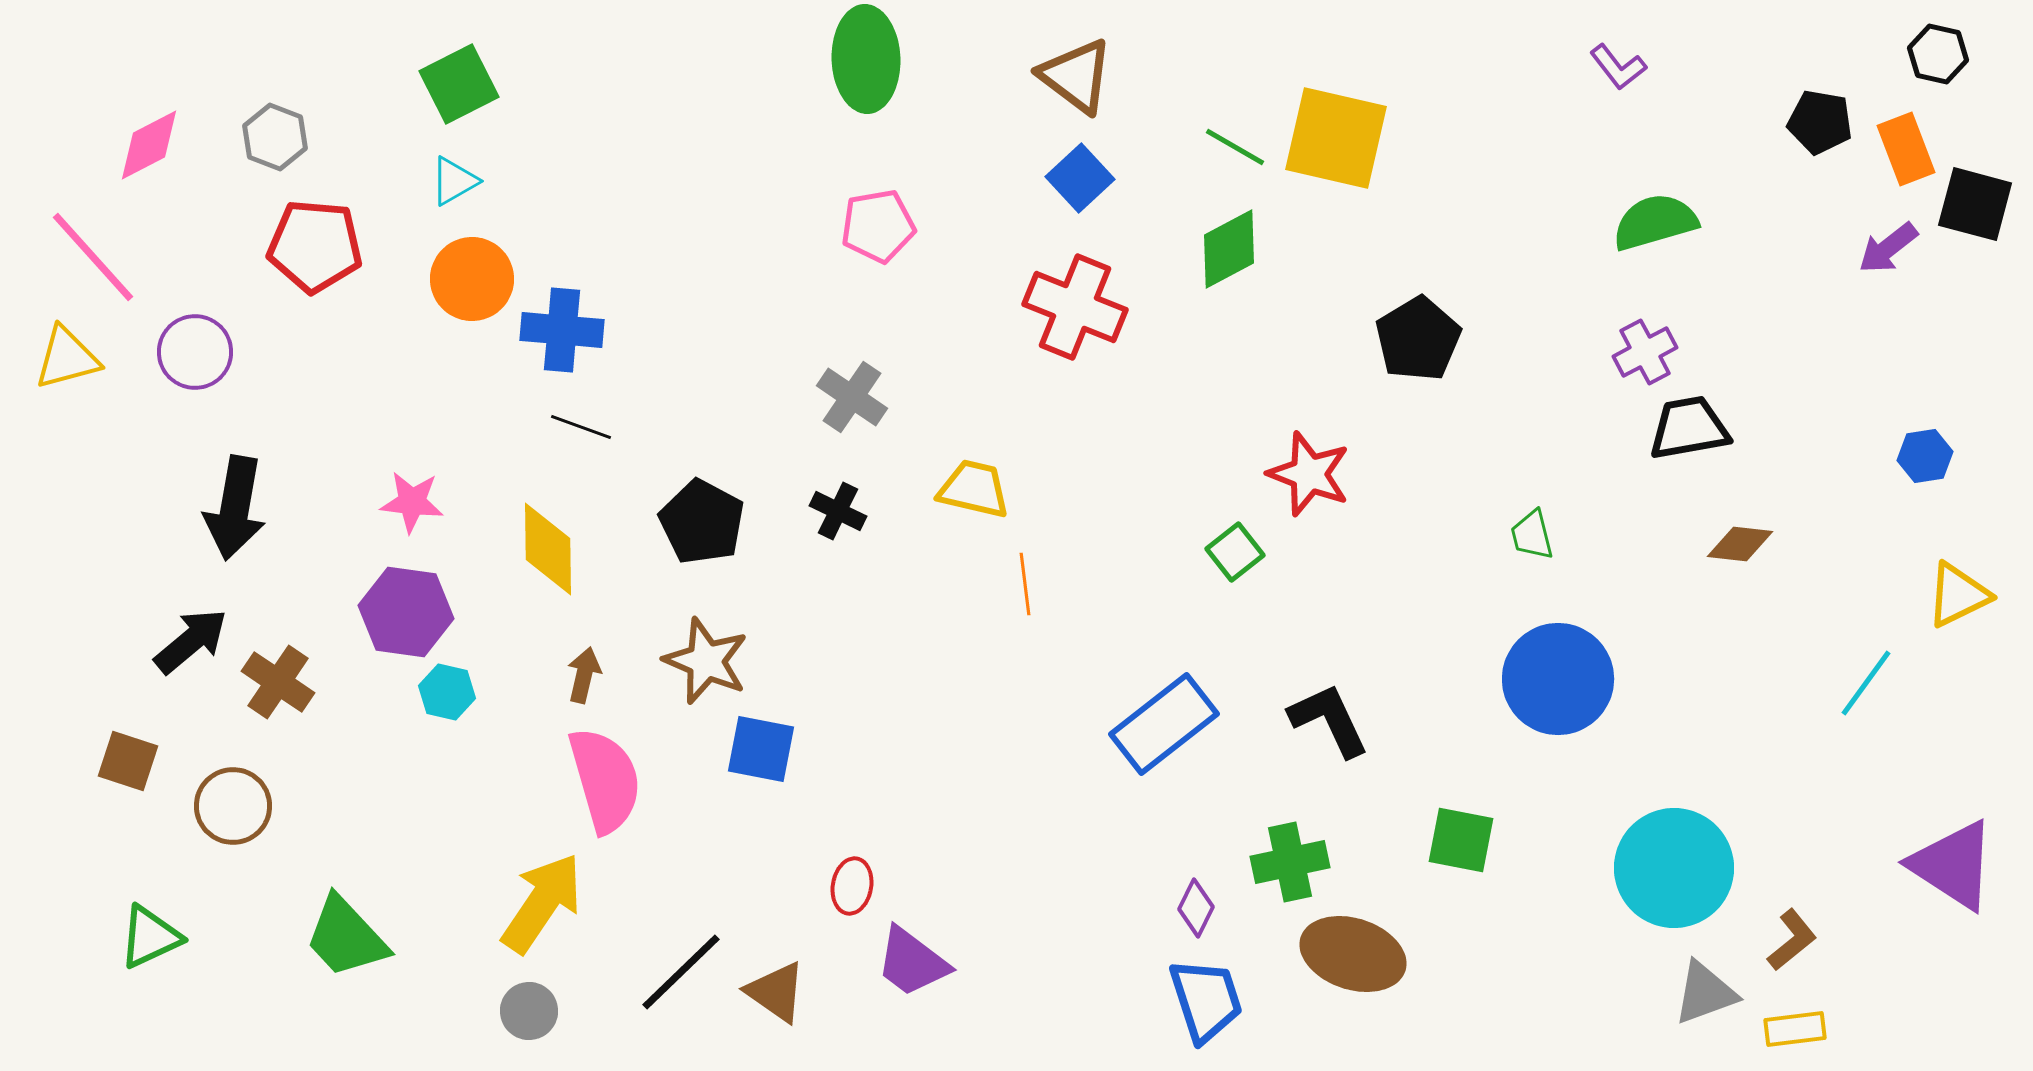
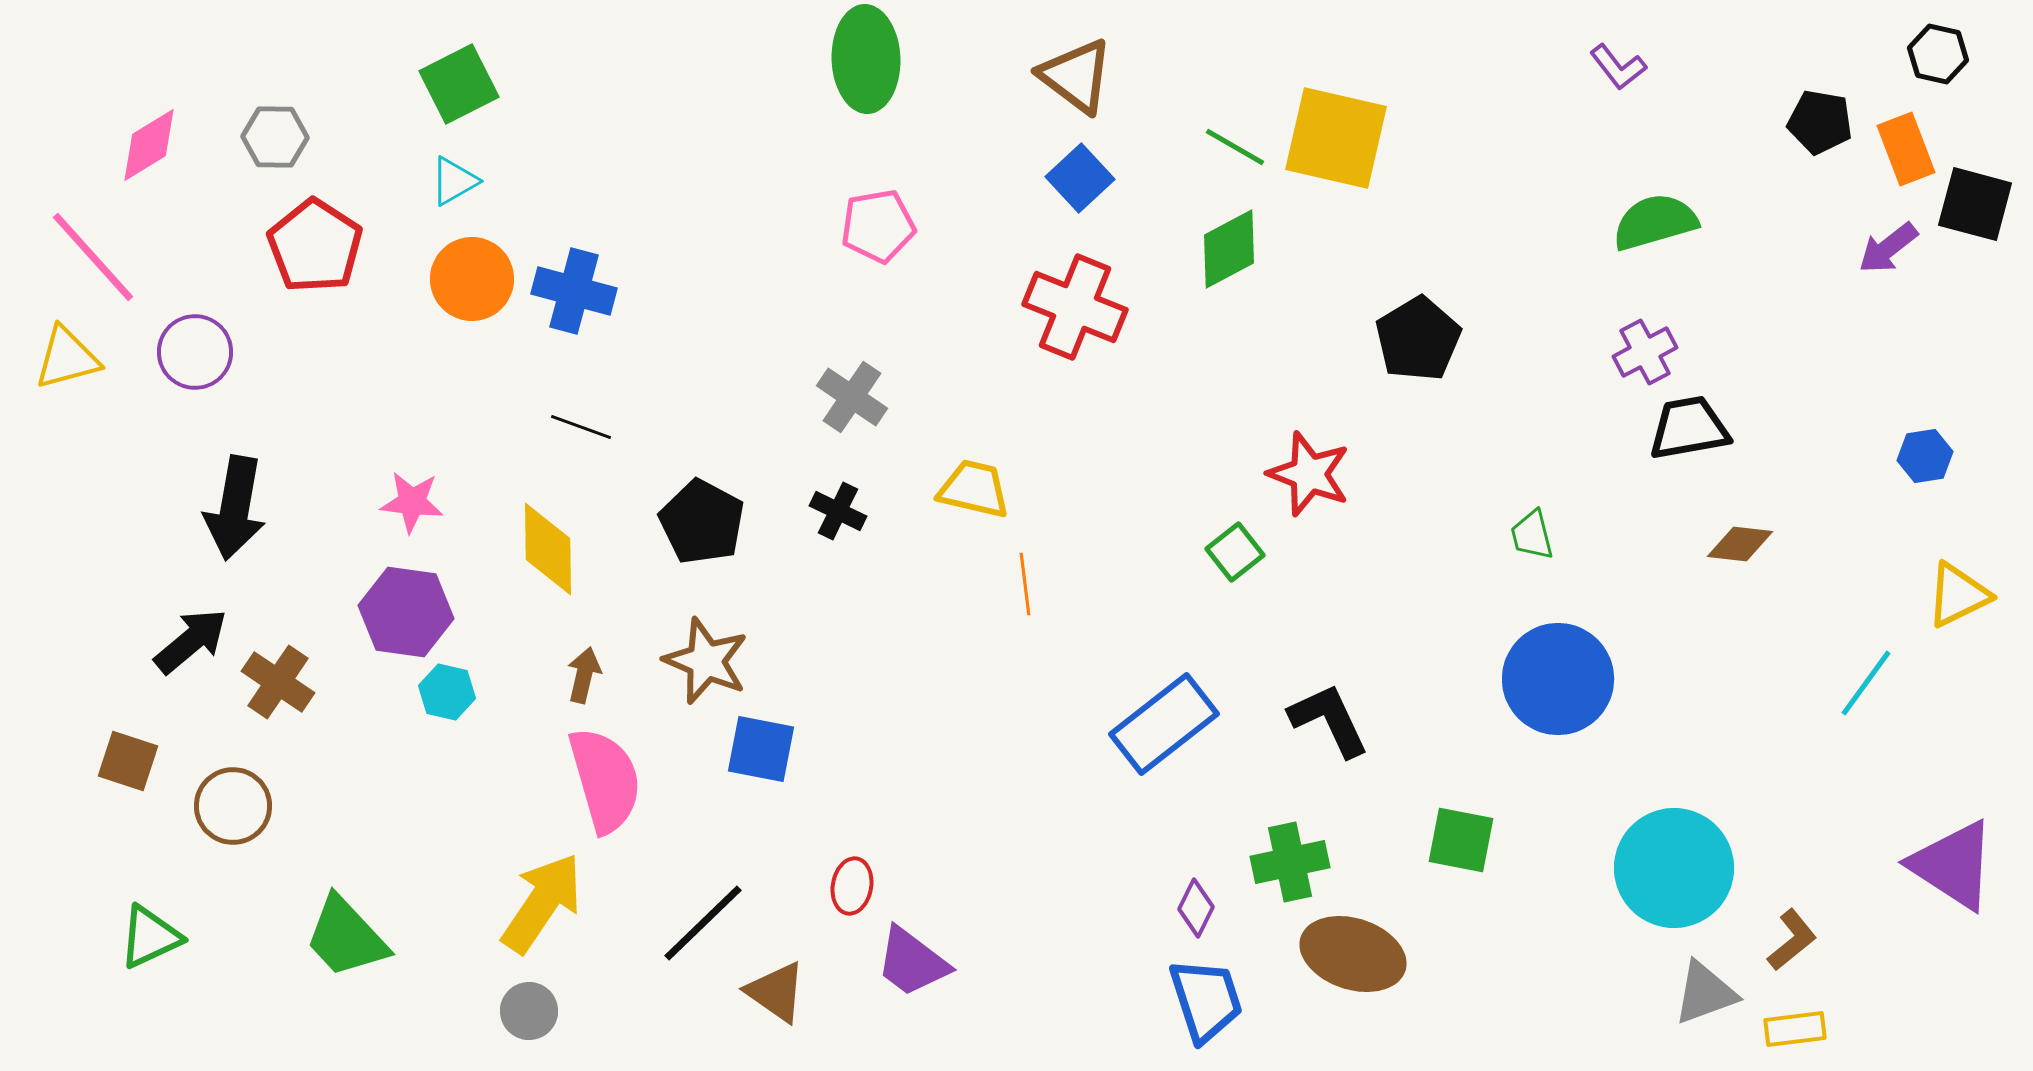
gray hexagon at (275, 137): rotated 20 degrees counterclockwise
pink diamond at (149, 145): rotated 4 degrees counterclockwise
red pentagon at (315, 246): rotated 28 degrees clockwise
blue cross at (562, 330): moved 12 px right, 39 px up; rotated 10 degrees clockwise
black line at (681, 972): moved 22 px right, 49 px up
